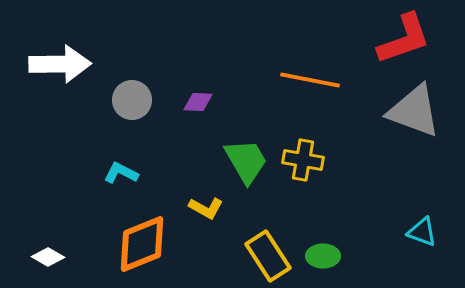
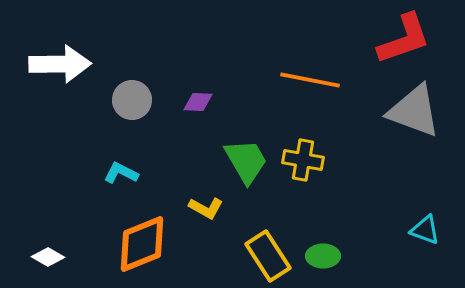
cyan triangle: moved 3 px right, 2 px up
